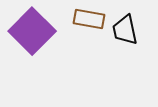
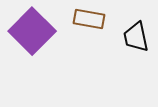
black trapezoid: moved 11 px right, 7 px down
